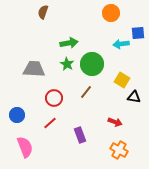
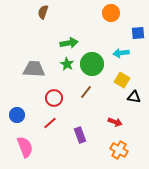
cyan arrow: moved 9 px down
